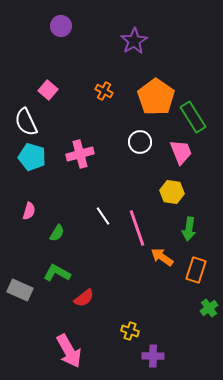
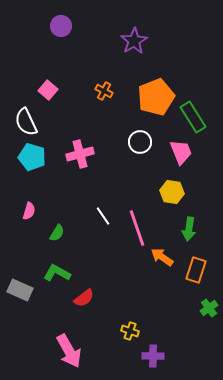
orange pentagon: rotated 15 degrees clockwise
